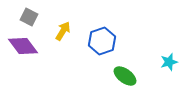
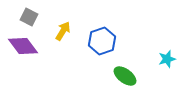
cyan star: moved 2 px left, 3 px up
